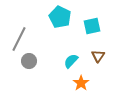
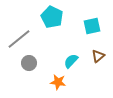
cyan pentagon: moved 8 px left
gray line: rotated 25 degrees clockwise
brown triangle: rotated 16 degrees clockwise
gray circle: moved 2 px down
orange star: moved 23 px left, 1 px up; rotated 28 degrees counterclockwise
